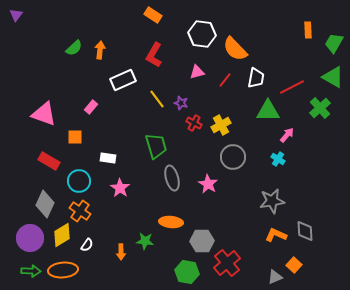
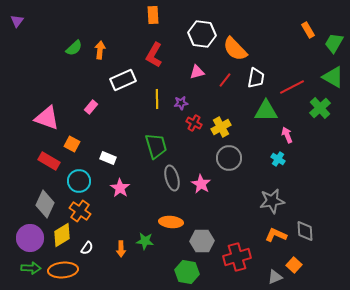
purple triangle at (16, 15): moved 1 px right, 6 px down
orange rectangle at (153, 15): rotated 54 degrees clockwise
orange rectangle at (308, 30): rotated 28 degrees counterclockwise
yellow line at (157, 99): rotated 36 degrees clockwise
purple star at (181, 103): rotated 24 degrees counterclockwise
green triangle at (268, 111): moved 2 px left
pink triangle at (44, 114): moved 3 px right, 4 px down
yellow cross at (221, 125): moved 2 px down
pink arrow at (287, 135): rotated 63 degrees counterclockwise
orange square at (75, 137): moved 3 px left, 7 px down; rotated 28 degrees clockwise
gray circle at (233, 157): moved 4 px left, 1 px down
white rectangle at (108, 158): rotated 14 degrees clockwise
pink star at (208, 184): moved 7 px left
white semicircle at (87, 245): moved 3 px down
orange arrow at (121, 252): moved 3 px up
red cross at (227, 263): moved 10 px right, 6 px up; rotated 24 degrees clockwise
green arrow at (31, 271): moved 3 px up
